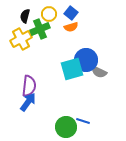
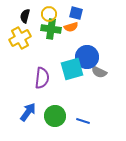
blue square: moved 5 px right; rotated 24 degrees counterclockwise
green cross: moved 11 px right; rotated 30 degrees clockwise
yellow cross: moved 1 px left, 1 px up
blue circle: moved 1 px right, 3 px up
purple semicircle: moved 13 px right, 8 px up
blue arrow: moved 10 px down
green circle: moved 11 px left, 11 px up
